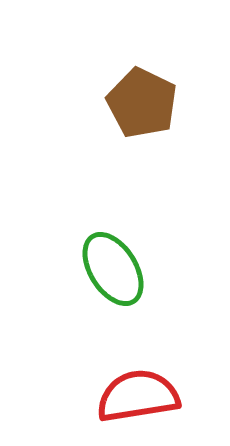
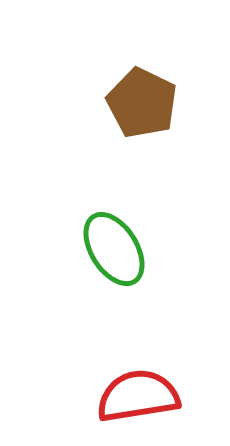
green ellipse: moved 1 px right, 20 px up
